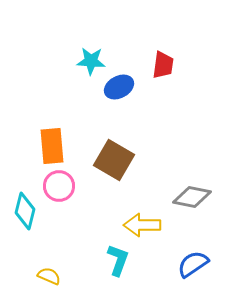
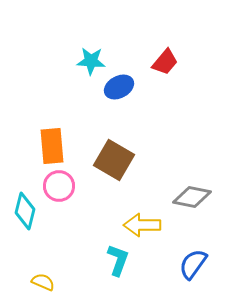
red trapezoid: moved 2 px right, 3 px up; rotated 32 degrees clockwise
blue semicircle: rotated 20 degrees counterclockwise
yellow semicircle: moved 6 px left, 6 px down
